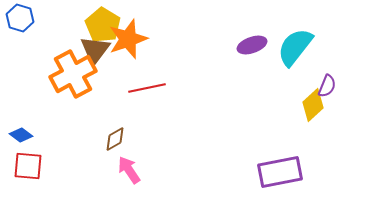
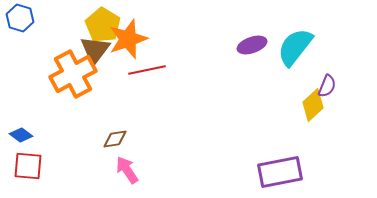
red line: moved 18 px up
brown diamond: rotated 20 degrees clockwise
pink arrow: moved 2 px left
